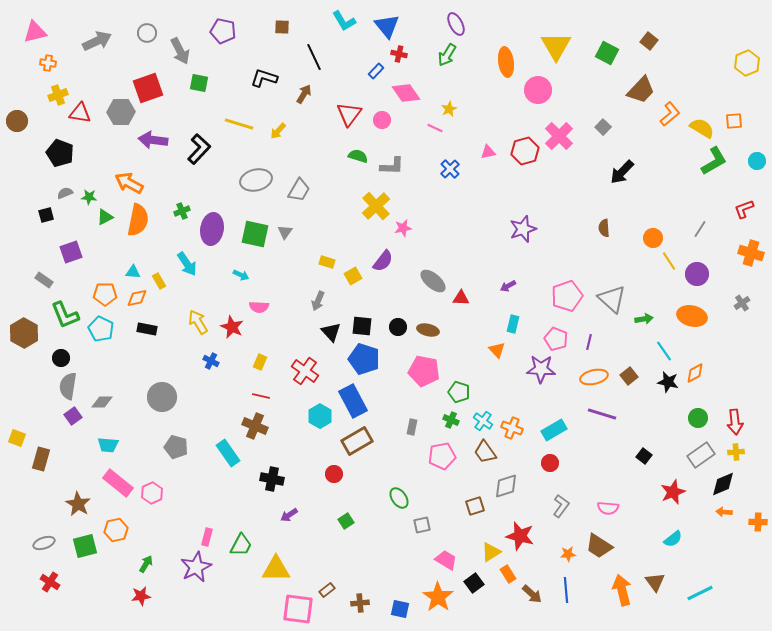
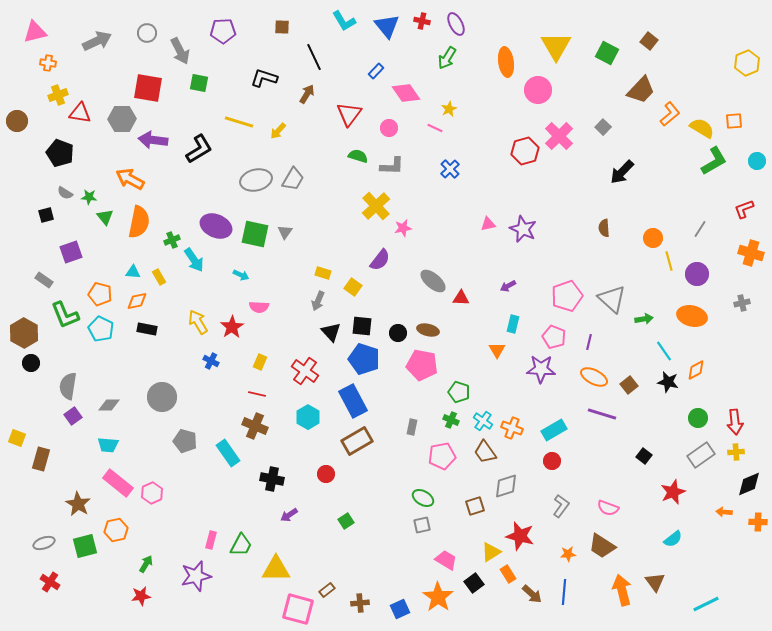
purple pentagon at (223, 31): rotated 15 degrees counterclockwise
red cross at (399, 54): moved 23 px right, 33 px up
green arrow at (447, 55): moved 3 px down
red square at (148, 88): rotated 28 degrees clockwise
brown arrow at (304, 94): moved 3 px right
gray hexagon at (121, 112): moved 1 px right, 7 px down
pink circle at (382, 120): moved 7 px right, 8 px down
yellow line at (239, 124): moved 2 px up
black L-shape at (199, 149): rotated 16 degrees clockwise
pink triangle at (488, 152): moved 72 px down
orange arrow at (129, 183): moved 1 px right, 4 px up
gray trapezoid at (299, 190): moved 6 px left, 11 px up
gray semicircle at (65, 193): rotated 126 degrees counterclockwise
green cross at (182, 211): moved 10 px left, 29 px down
green triangle at (105, 217): rotated 42 degrees counterclockwise
orange semicircle at (138, 220): moved 1 px right, 2 px down
purple ellipse at (212, 229): moved 4 px right, 3 px up; rotated 76 degrees counterclockwise
purple star at (523, 229): rotated 28 degrees counterclockwise
purple semicircle at (383, 261): moved 3 px left, 1 px up
yellow line at (669, 261): rotated 18 degrees clockwise
yellow rectangle at (327, 262): moved 4 px left, 11 px down
cyan arrow at (187, 264): moved 7 px right, 4 px up
yellow square at (353, 276): moved 11 px down; rotated 24 degrees counterclockwise
yellow rectangle at (159, 281): moved 4 px up
orange pentagon at (105, 294): moved 5 px left; rotated 15 degrees clockwise
orange diamond at (137, 298): moved 3 px down
gray cross at (742, 303): rotated 21 degrees clockwise
red star at (232, 327): rotated 15 degrees clockwise
black circle at (398, 327): moved 6 px down
pink pentagon at (556, 339): moved 2 px left, 2 px up
orange triangle at (497, 350): rotated 12 degrees clockwise
black circle at (61, 358): moved 30 px left, 5 px down
pink pentagon at (424, 371): moved 2 px left, 6 px up
orange diamond at (695, 373): moved 1 px right, 3 px up
brown square at (629, 376): moved 9 px down
orange ellipse at (594, 377): rotated 40 degrees clockwise
red line at (261, 396): moved 4 px left, 2 px up
gray diamond at (102, 402): moved 7 px right, 3 px down
cyan hexagon at (320, 416): moved 12 px left, 1 px down
gray pentagon at (176, 447): moved 9 px right, 6 px up
red circle at (550, 463): moved 2 px right, 2 px up
red circle at (334, 474): moved 8 px left
black diamond at (723, 484): moved 26 px right
green ellipse at (399, 498): moved 24 px right; rotated 25 degrees counterclockwise
pink semicircle at (608, 508): rotated 15 degrees clockwise
pink rectangle at (207, 537): moved 4 px right, 3 px down
brown trapezoid at (599, 546): moved 3 px right
purple star at (196, 567): moved 9 px down; rotated 12 degrees clockwise
blue line at (566, 590): moved 2 px left, 2 px down; rotated 10 degrees clockwise
cyan line at (700, 593): moved 6 px right, 11 px down
pink square at (298, 609): rotated 8 degrees clockwise
blue square at (400, 609): rotated 36 degrees counterclockwise
